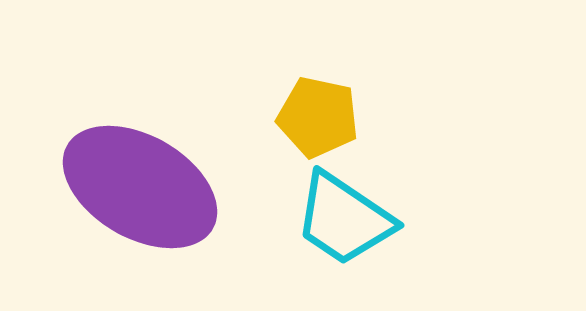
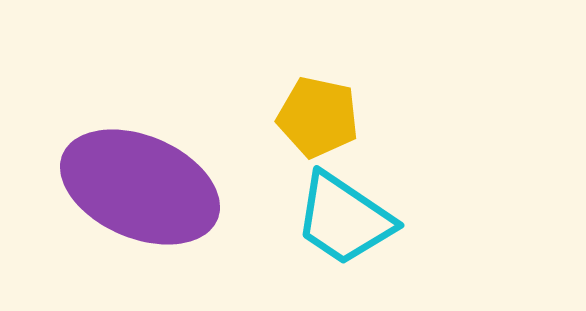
purple ellipse: rotated 7 degrees counterclockwise
